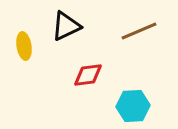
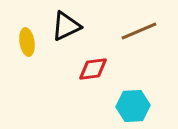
yellow ellipse: moved 3 px right, 4 px up
red diamond: moved 5 px right, 6 px up
